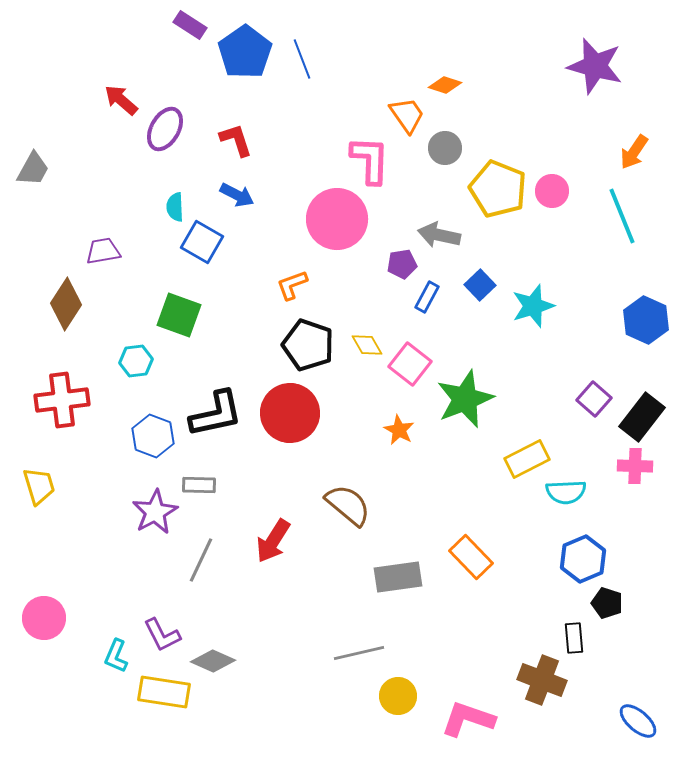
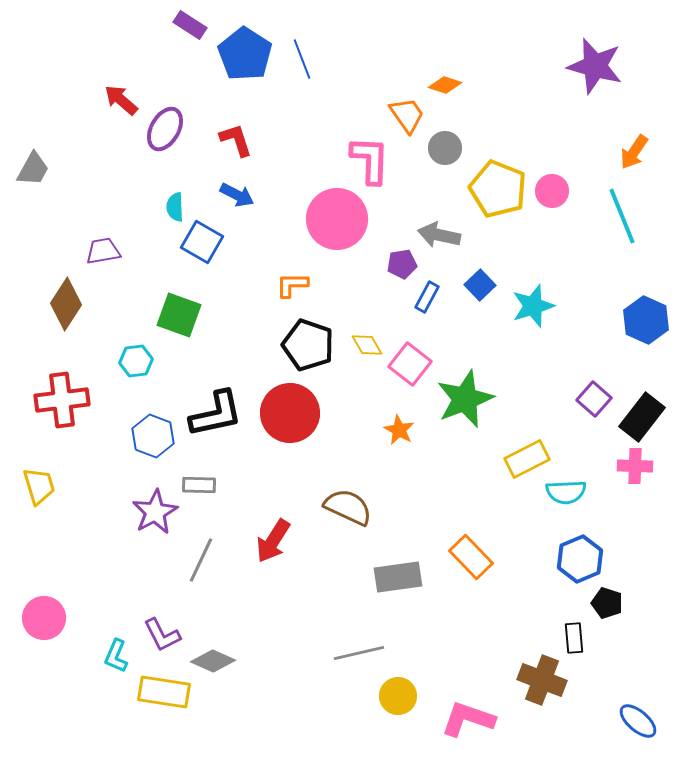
blue pentagon at (245, 52): moved 2 px down; rotated 4 degrees counterclockwise
orange L-shape at (292, 285): rotated 20 degrees clockwise
brown semicircle at (348, 505): moved 2 px down; rotated 15 degrees counterclockwise
blue hexagon at (583, 559): moved 3 px left
